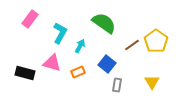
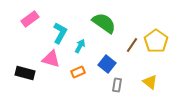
pink rectangle: rotated 18 degrees clockwise
brown line: rotated 21 degrees counterclockwise
pink triangle: moved 1 px left, 4 px up
yellow triangle: moved 2 px left; rotated 21 degrees counterclockwise
